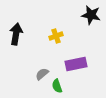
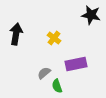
yellow cross: moved 2 px left, 2 px down; rotated 32 degrees counterclockwise
gray semicircle: moved 2 px right, 1 px up
